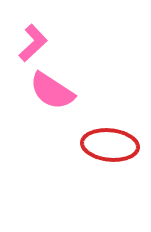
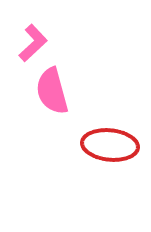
pink semicircle: rotated 42 degrees clockwise
